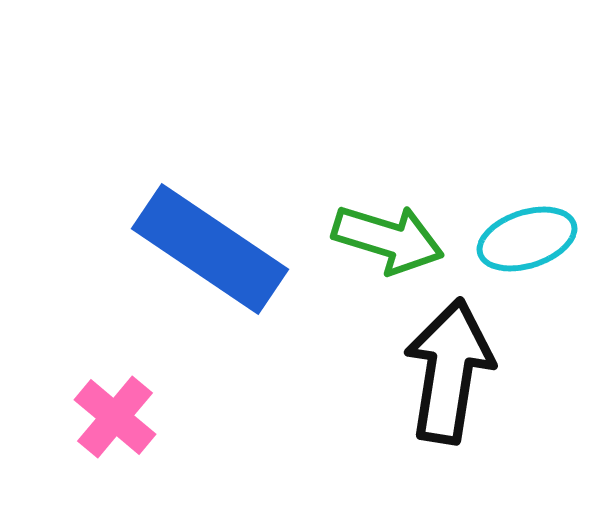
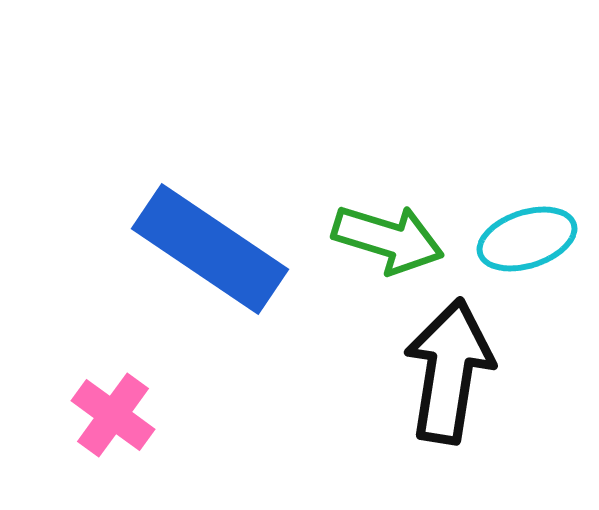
pink cross: moved 2 px left, 2 px up; rotated 4 degrees counterclockwise
